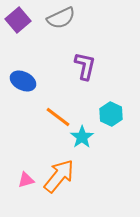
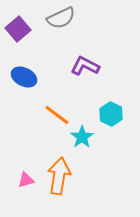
purple square: moved 9 px down
purple L-shape: rotated 76 degrees counterclockwise
blue ellipse: moved 1 px right, 4 px up
orange line: moved 1 px left, 2 px up
orange arrow: rotated 30 degrees counterclockwise
